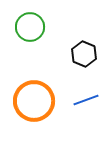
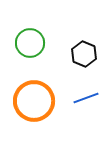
green circle: moved 16 px down
blue line: moved 2 px up
